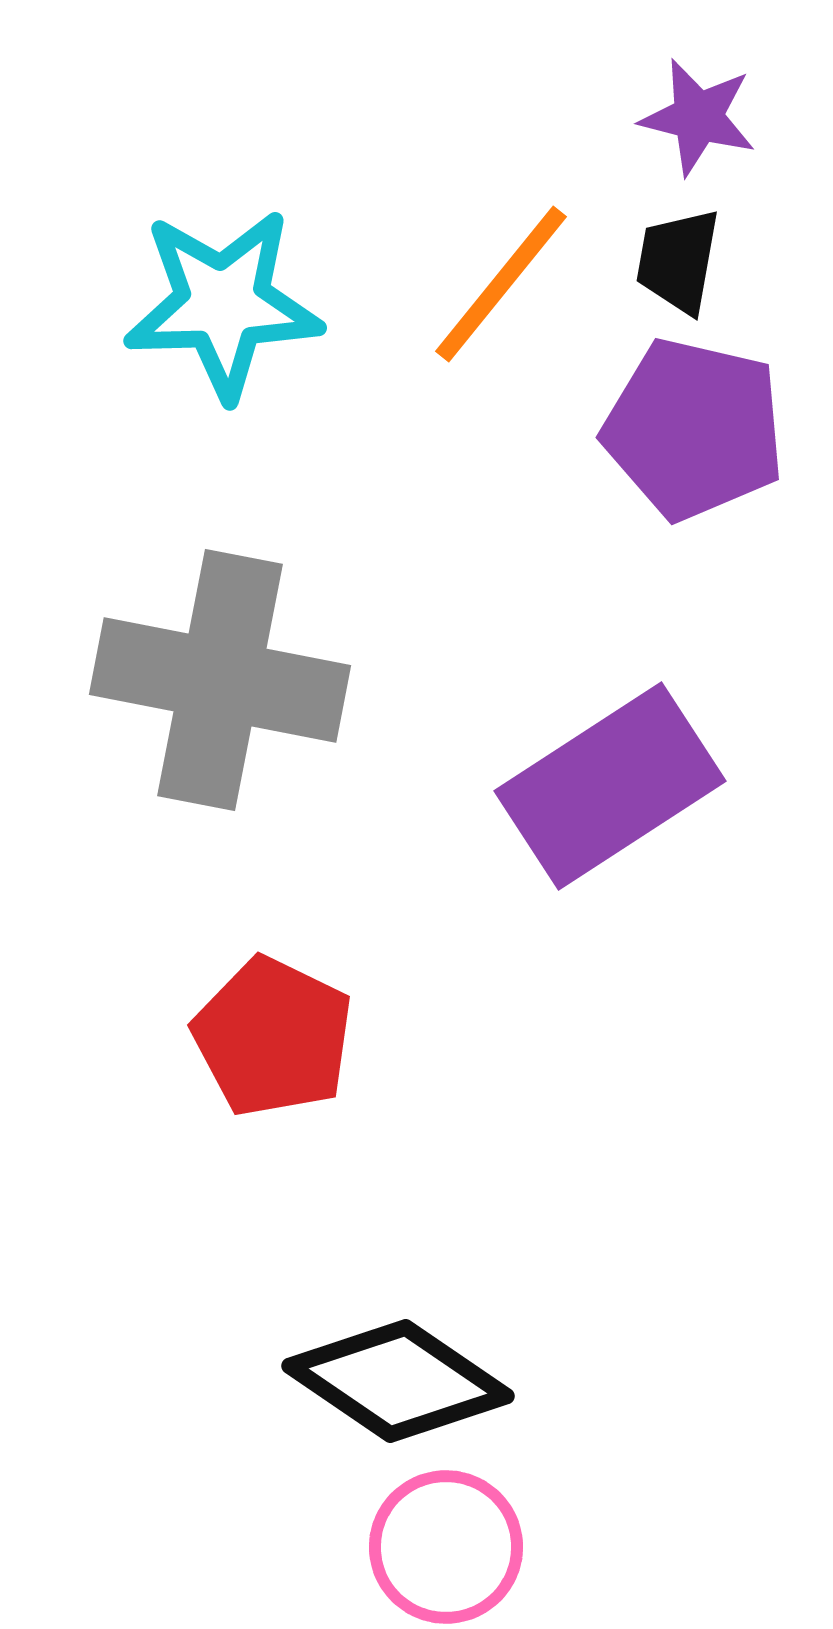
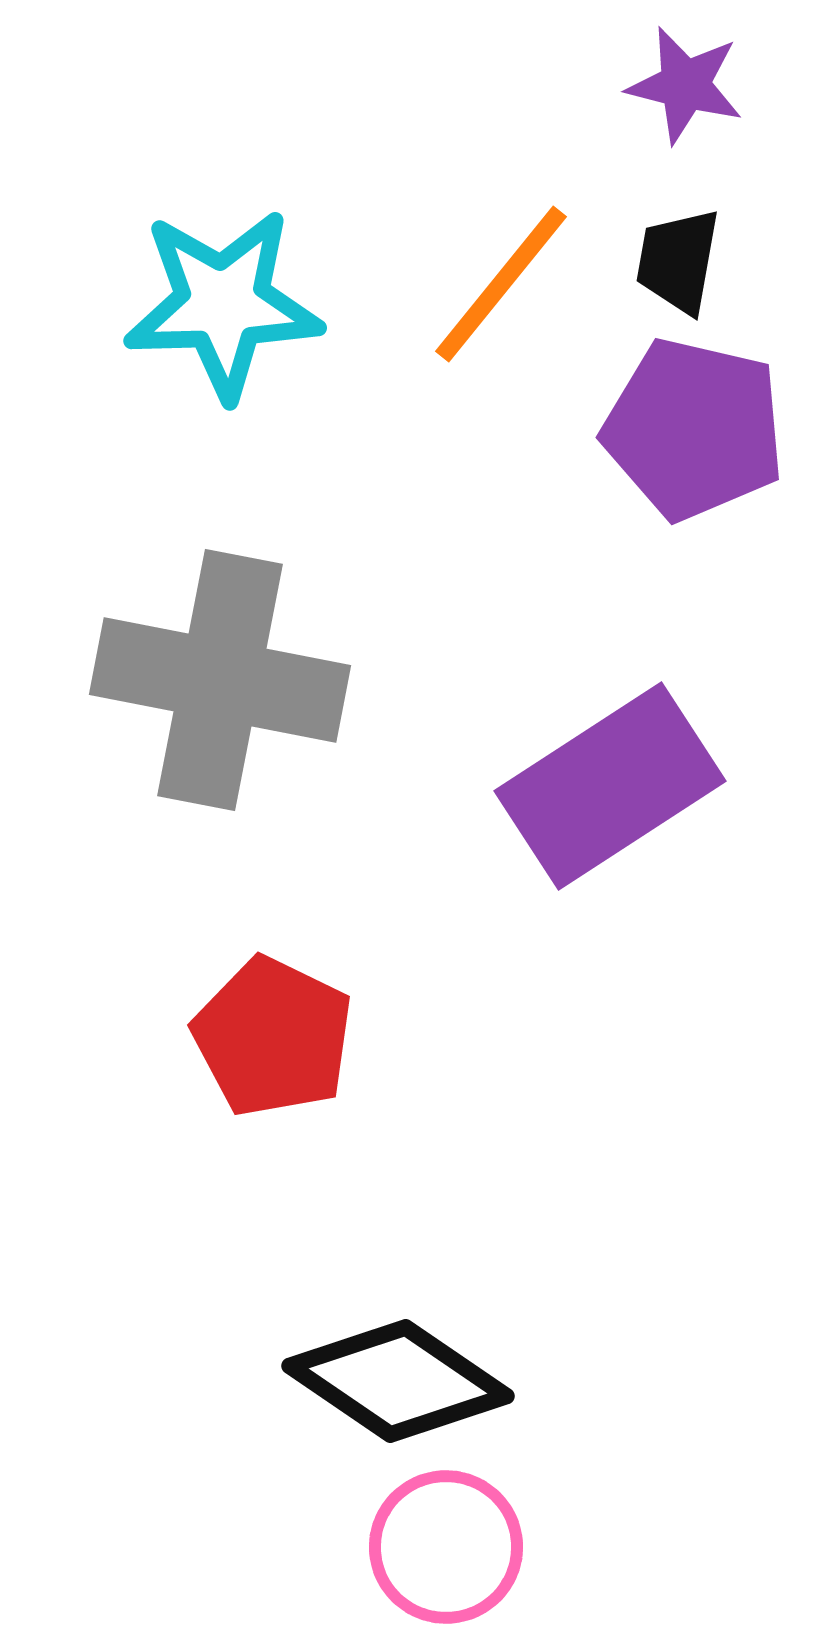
purple star: moved 13 px left, 32 px up
